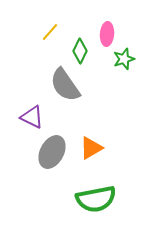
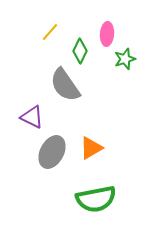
green star: moved 1 px right
